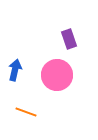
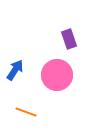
blue arrow: rotated 20 degrees clockwise
